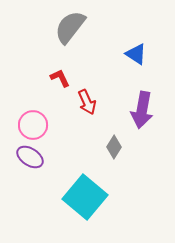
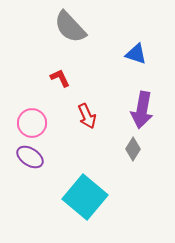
gray semicircle: rotated 81 degrees counterclockwise
blue triangle: rotated 15 degrees counterclockwise
red arrow: moved 14 px down
pink circle: moved 1 px left, 2 px up
gray diamond: moved 19 px right, 2 px down
